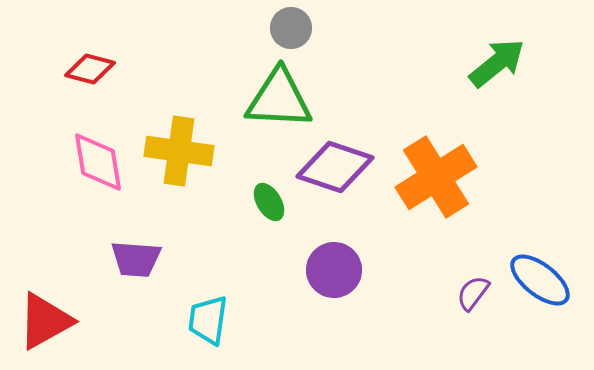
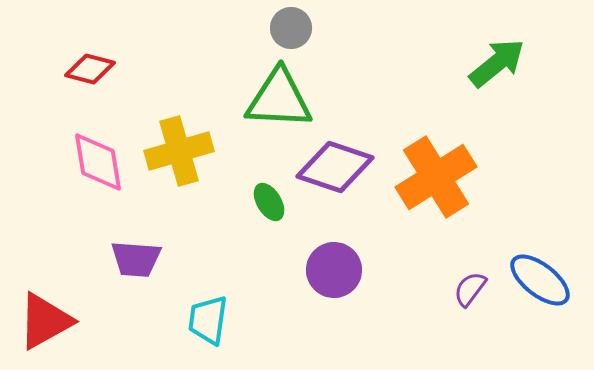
yellow cross: rotated 24 degrees counterclockwise
purple semicircle: moved 3 px left, 4 px up
